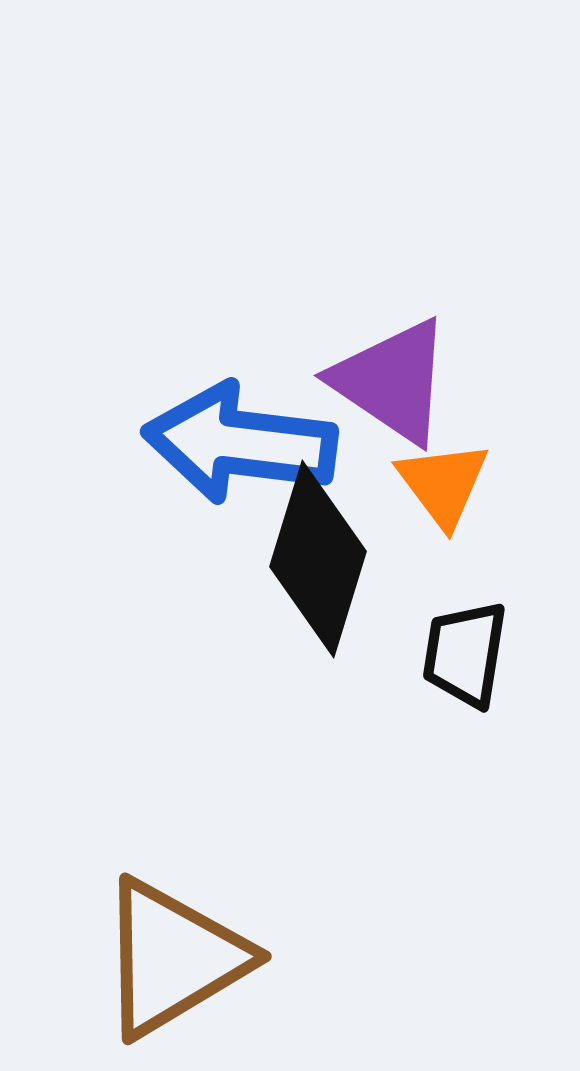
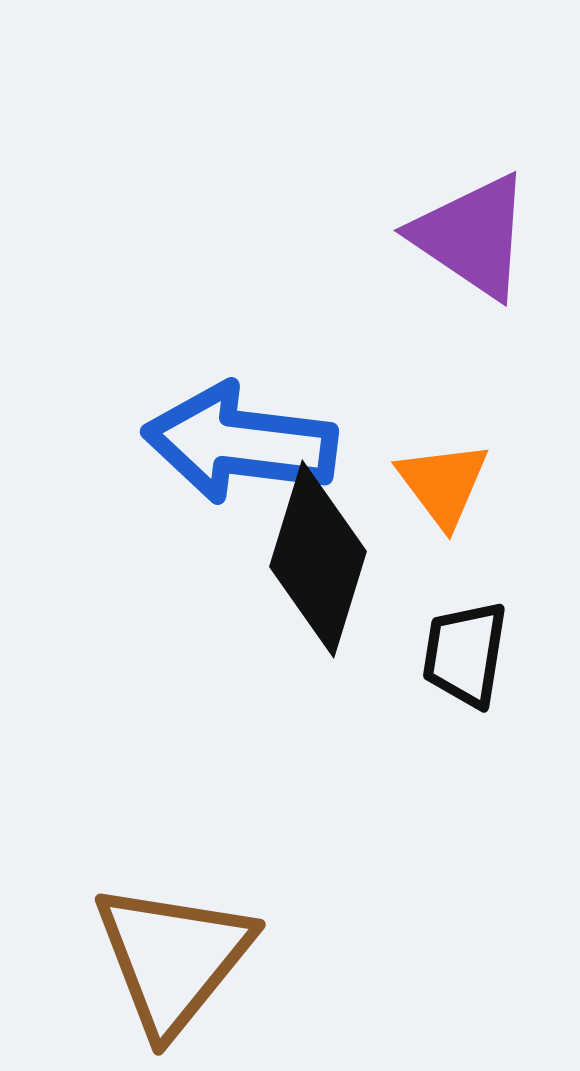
purple triangle: moved 80 px right, 145 px up
brown triangle: rotated 20 degrees counterclockwise
